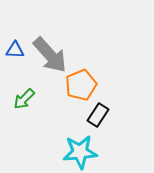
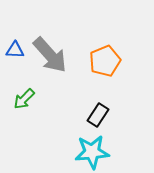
orange pentagon: moved 24 px right, 24 px up
cyan star: moved 12 px right
